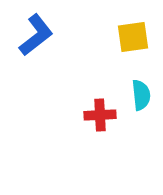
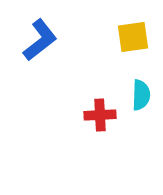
blue L-shape: moved 4 px right, 5 px down
cyan semicircle: rotated 8 degrees clockwise
